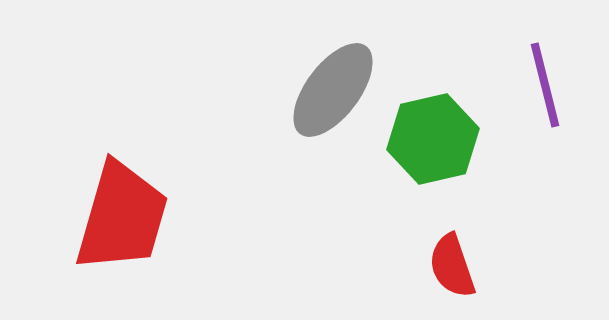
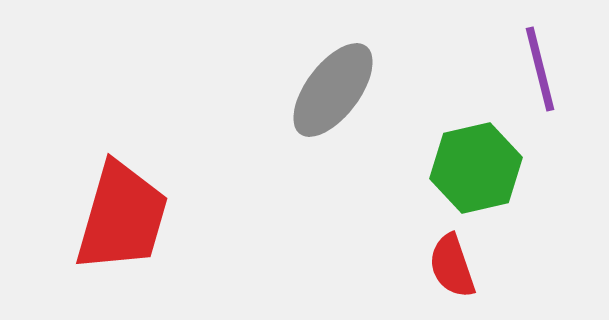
purple line: moved 5 px left, 16 px up
green hexagon: moved 43 px right, 29 px down
